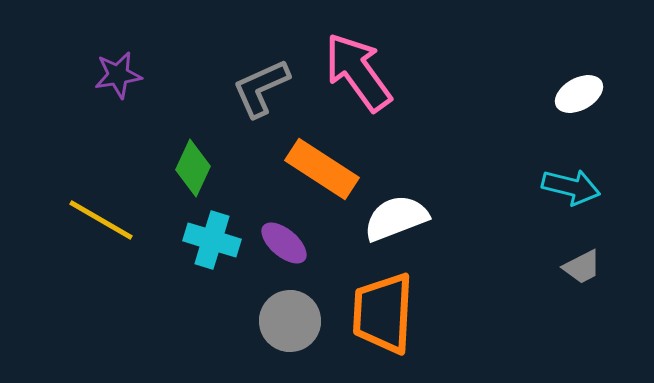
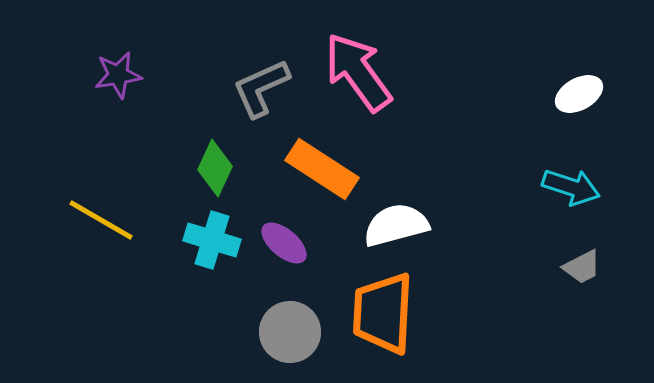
green diamond: moved 22 px right
cyan arrow: rotated 4 degrees clockwise
white semicircle: moved 7 px down; rotated 6 degrees clockwise
gray circle: moved 11 px down
